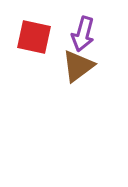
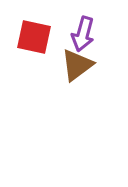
brown triangle: moved 1 px left, 1 px up
